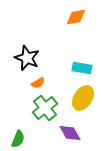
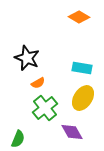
orange diamond: moved 3 px right; rotated 40 degrees clockwise
purple diamond: moved 2 px right, 1 px up
